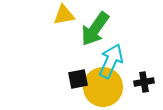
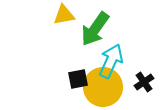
black cross: rotated 24 degrees counterclockwise
